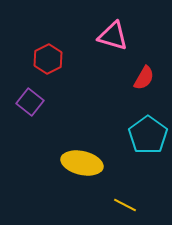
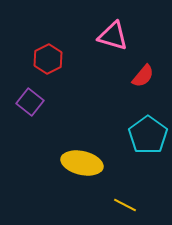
red semicircle: moved 1 px left, 2 px up; rotated 10 degrees clockwise
